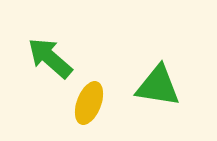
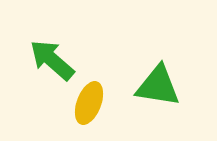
green arrow: moved 2 px right, 2 px down
